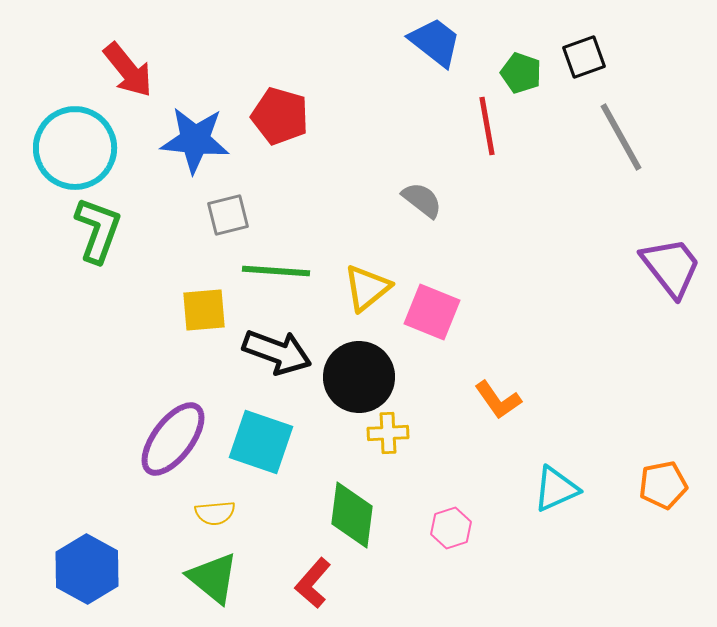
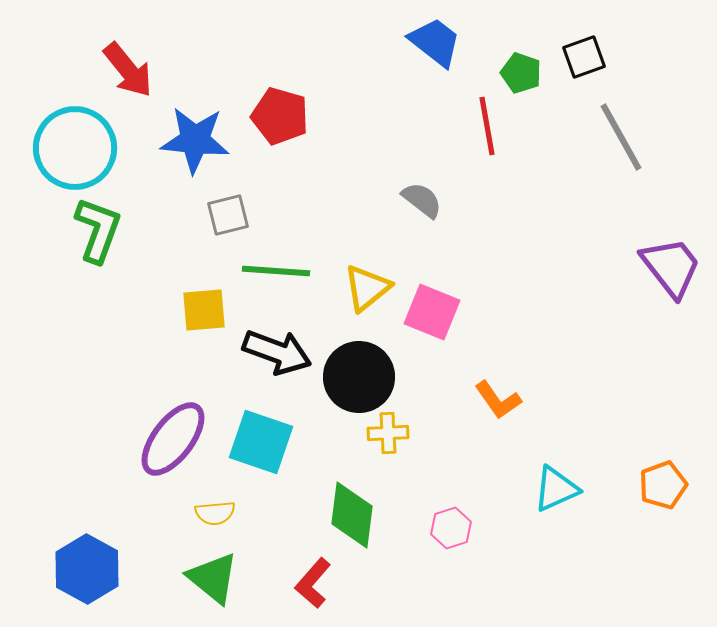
orange pentagon: rotated 9 degrees counterclockwise
